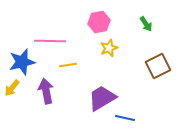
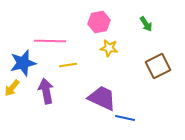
yellow star: rotated 30 degrees clockwise
blue star: moved 1 px right, 1 px down
purple trapezoid: rotated 56 degrees clockwise
